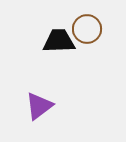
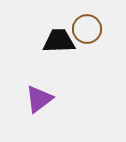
purple triangle: moved 7 px up
